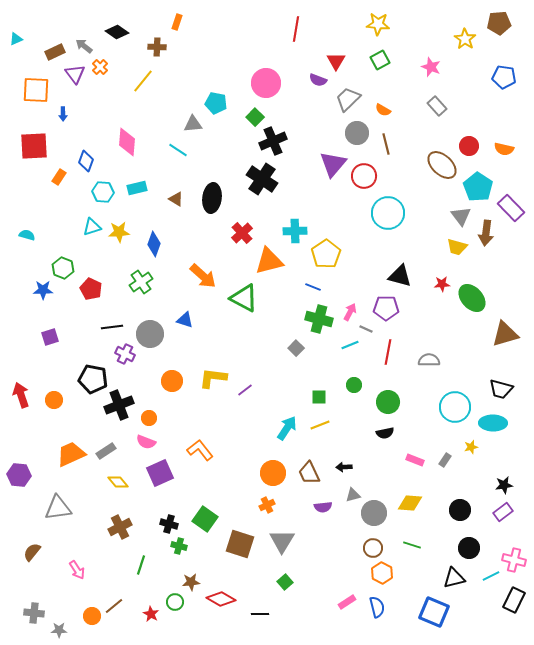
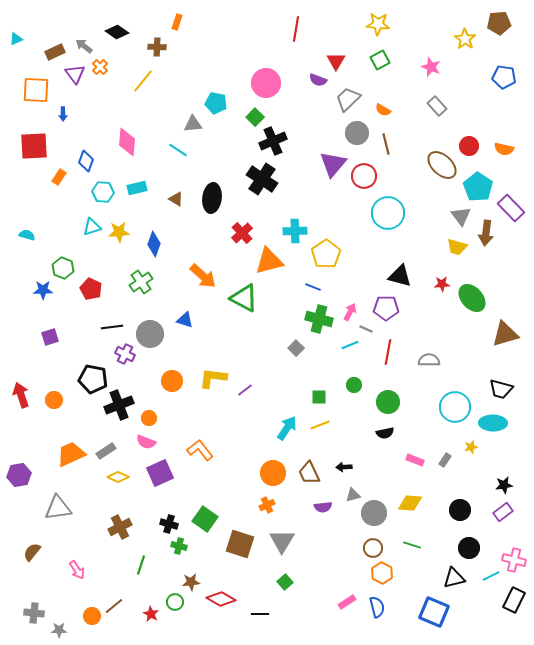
purple hexagon at (19, 475): rotated 15 degrees counterclockwise
yellow diamond at (118, 482): moved 5 px up; rotated 25 degrees counterclockwise
